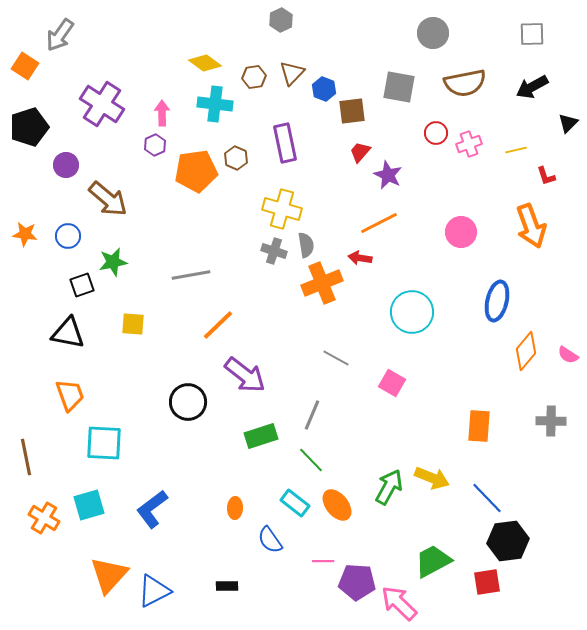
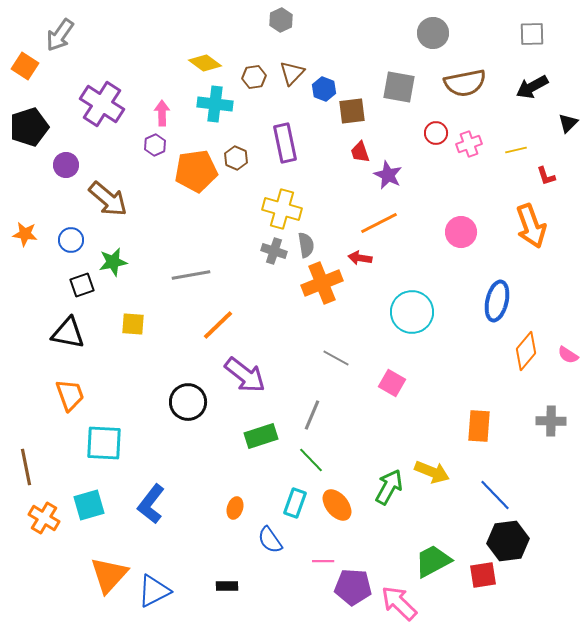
red trapezoid at (360, 152): rotated 60 degrees counterclockwise
blue circle at (68, 236): moved 3 px right, 4 px down
brown line at (26, 457): moved 10 px down
yellow arrow at (432, 478): moved 6 px up
blue line at (487, 498): moved 8 px right, 3 px up
cyan rectangle at (295, 503): rotated 72 degrees clockwise
orange ellipse at (235, 508): rotated 15 degrees clockwise
blue L-shape at (152, 509): moved 1 px left, 5 px up; rotated 15 degrees counterclockwise
purple pentagon at (357, 582): moved 4 px left, 5 px down
red square at (487, 582): moved 4 px left, 7 px up
